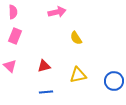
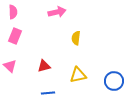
yellow semicircle: rotated 40 degrees clockwise
blue line: moved 2 px right, 1 px down
